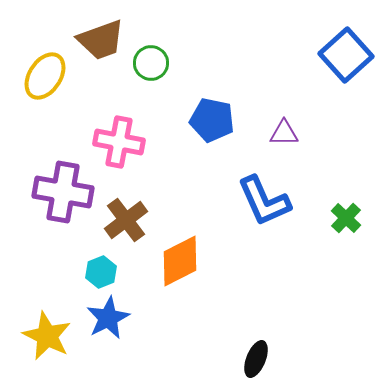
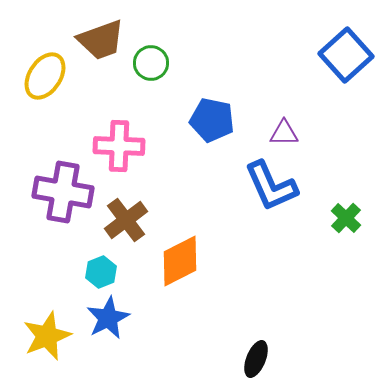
pink cross: moved 4 px down; rotated 9 degrees counterclockwise
blue L-shape: moved 7 px right, 15 px up
yellow star: rotated 24 degrees clockwise
